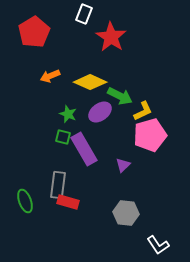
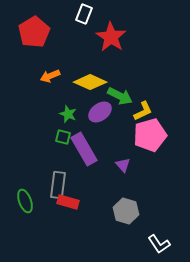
purple triangle: rotated 28 degrees counterclockwise
gray hexagon: moved 2 px up; rotated 10 degrees clockwise
white L-shape: moved 1 px right, 1 px up
